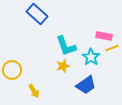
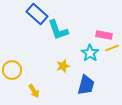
pink rectangle: moved 1 px up
cyan L-shape: moved 8 px left, 16 px up
cyan star: moved 1 px left, 4 px up
blue trapezoid: rotated 40 degrees counterclockwise
